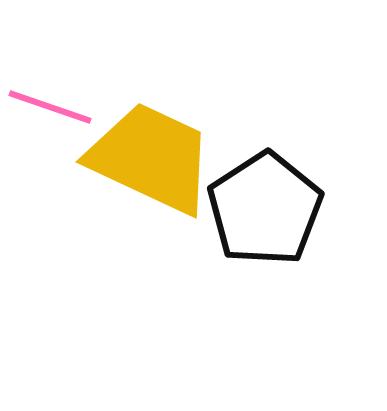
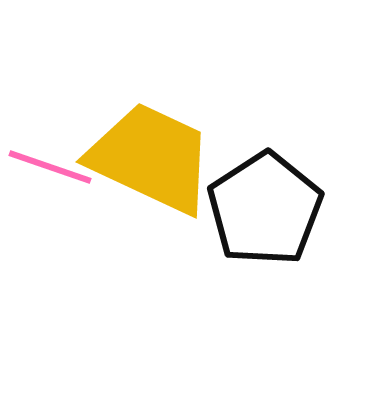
pink line: moved 60 px down
